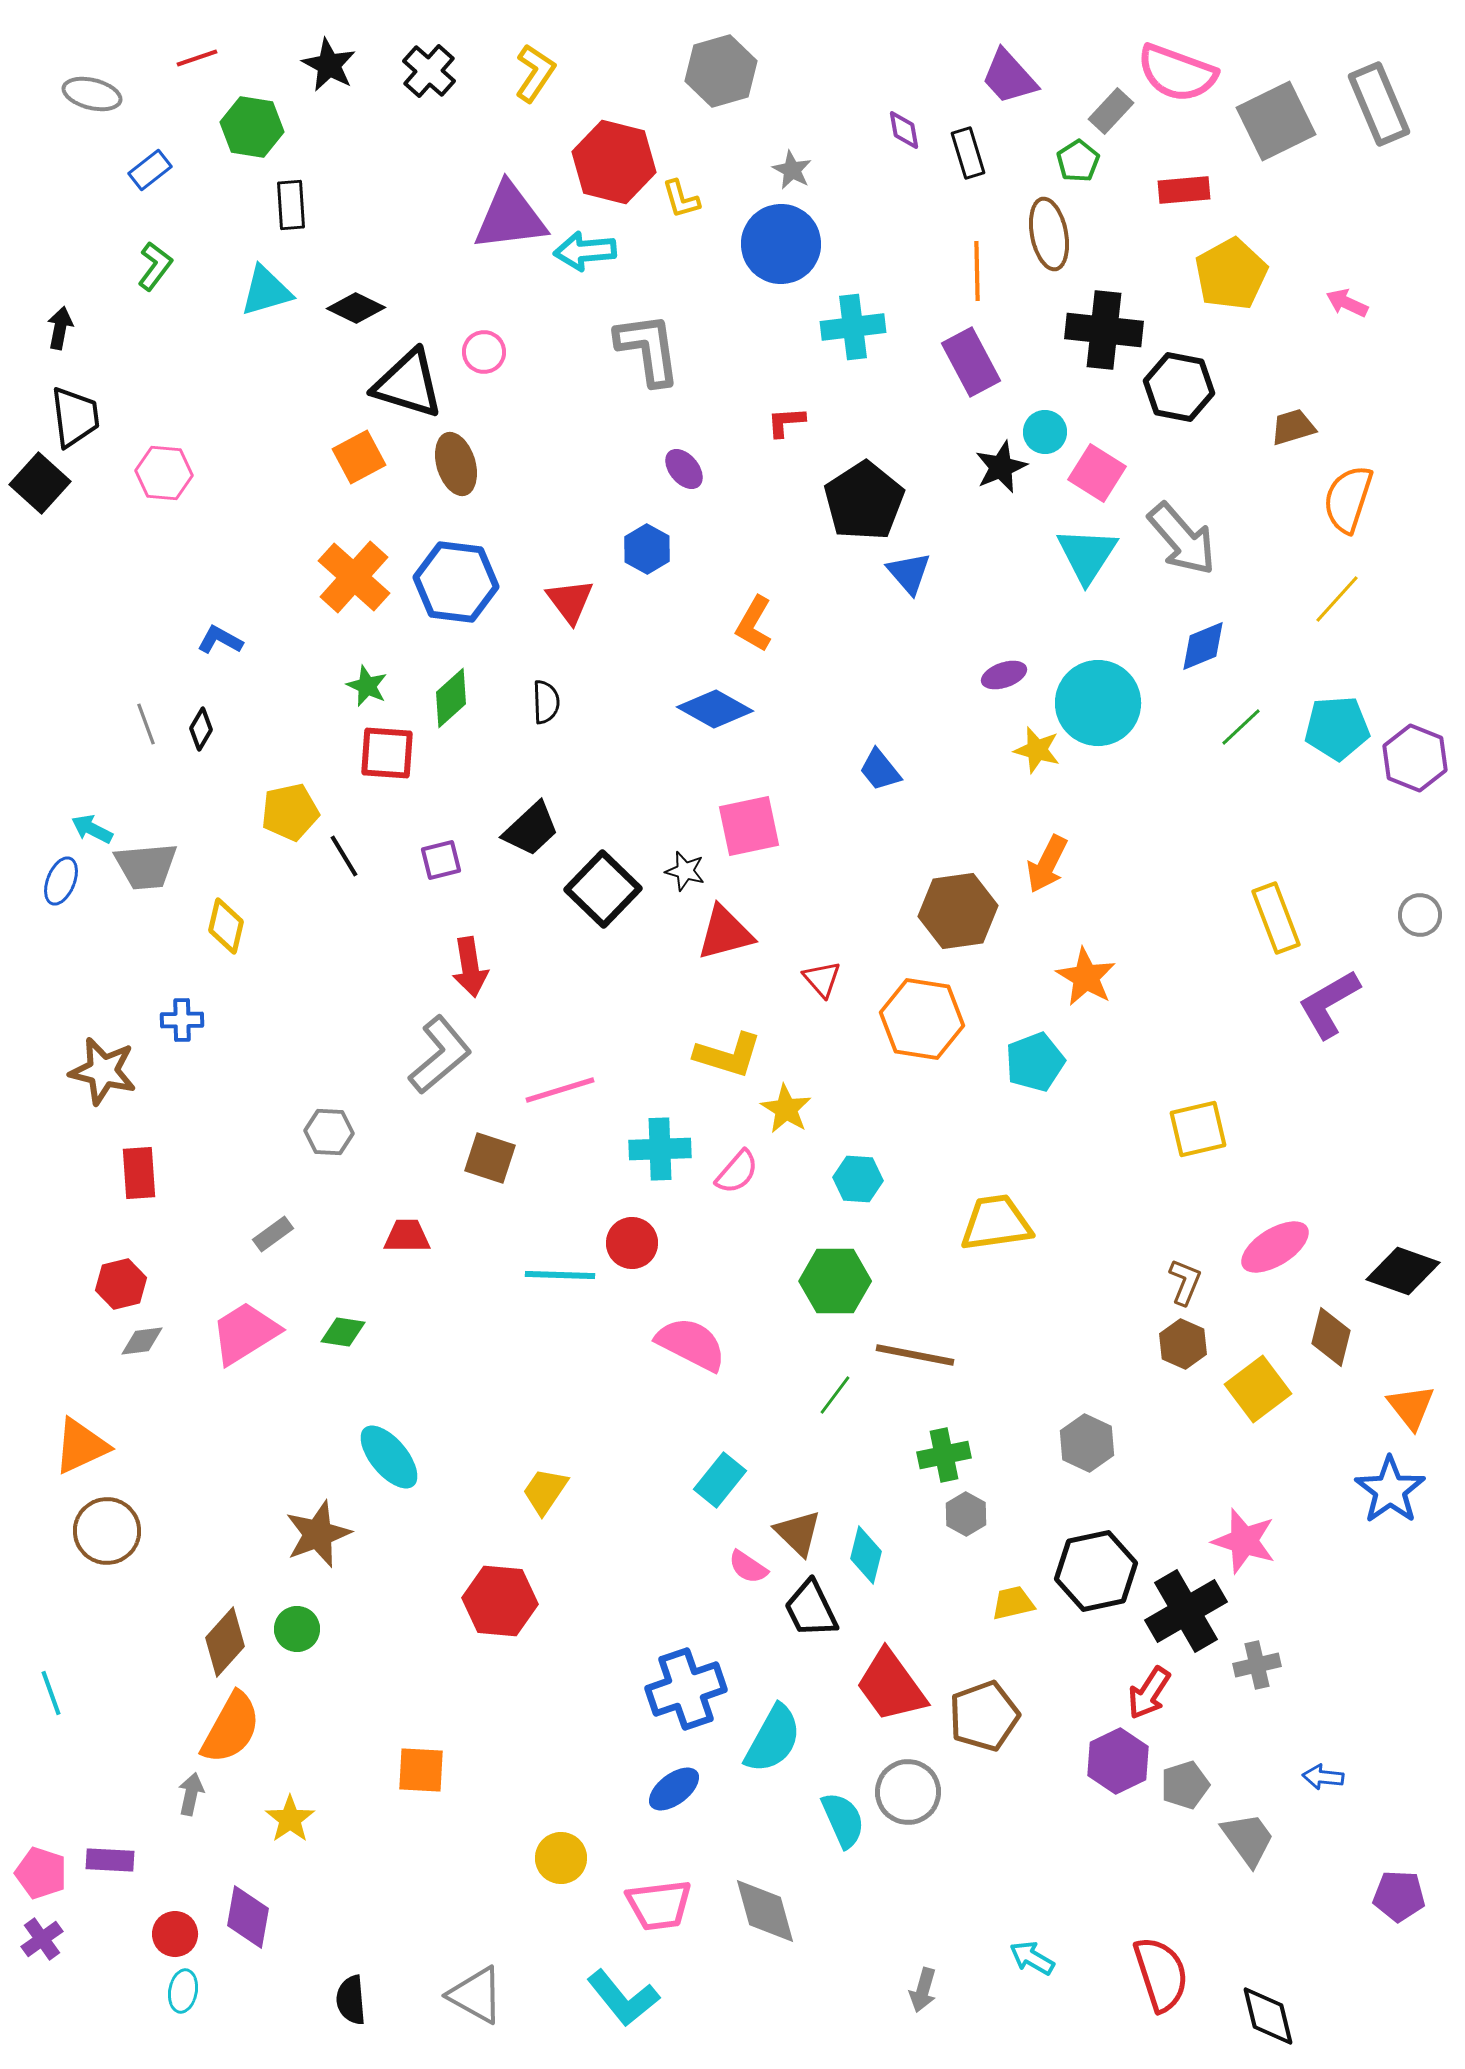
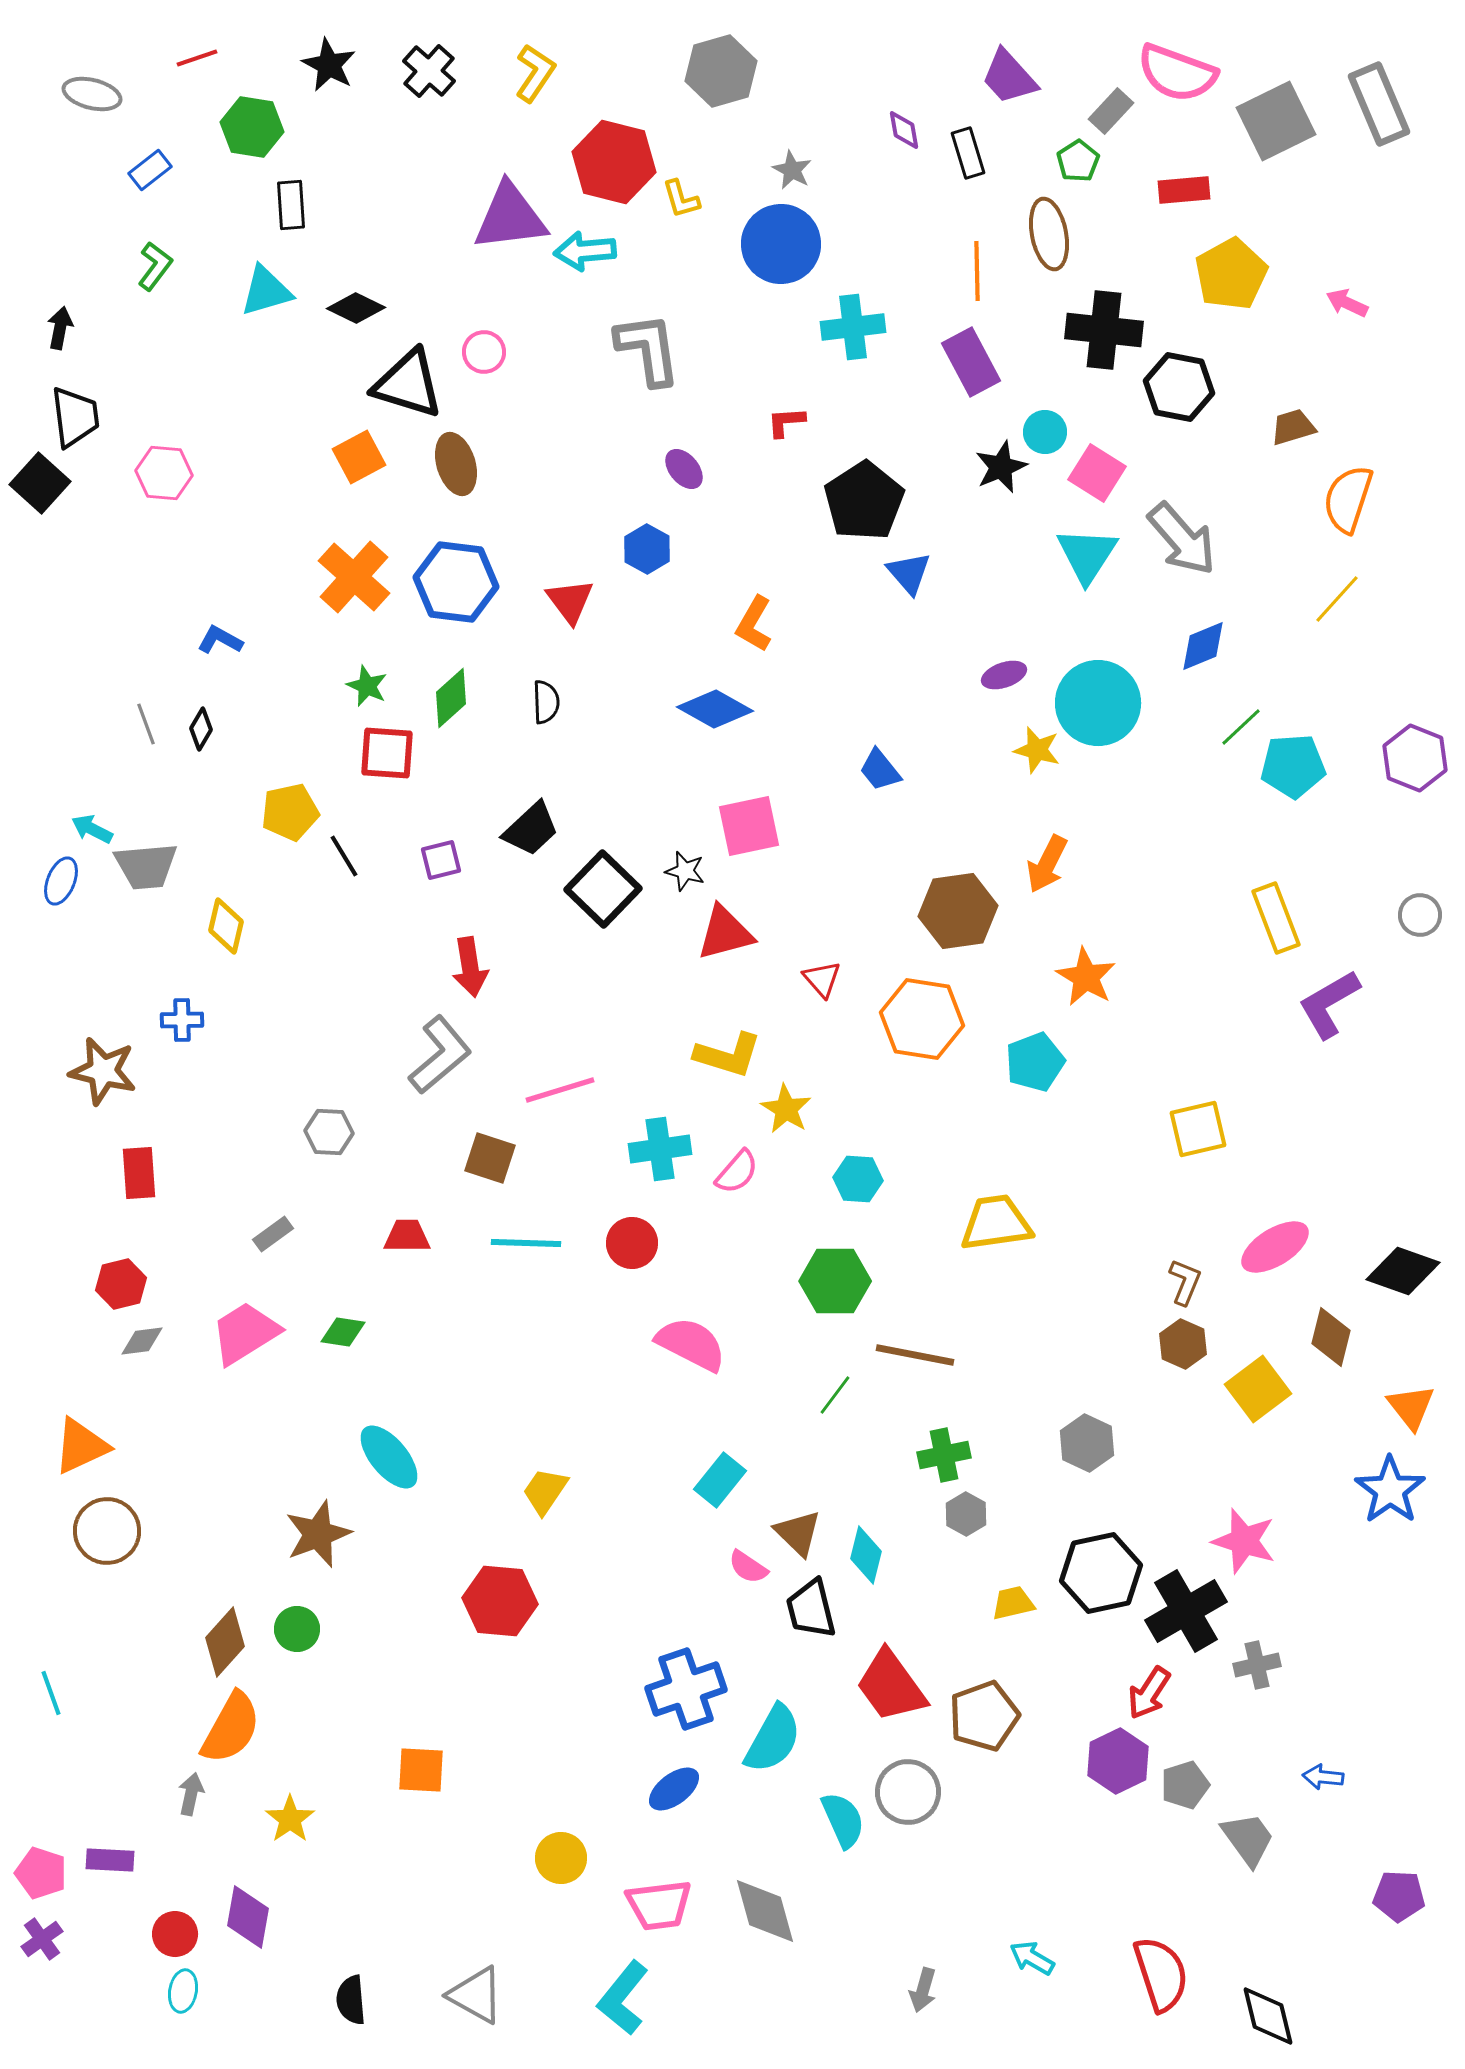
cyan pentagon at (1337, 728): moved 44 px left, 38 px down
cyan cross at (660, 1149): rotated 6 degrees counterclockwise
cyan line at (560, 1275): moved 34 px left, 32 px up
black hexagon at (1096, 1571): moved 5 px right, 2 px down
black trapezoid at (811, 1609): rotated 12 degrees clockwise
cyan L-shape at (623, 1998): rotated 78 degrees clockwise
